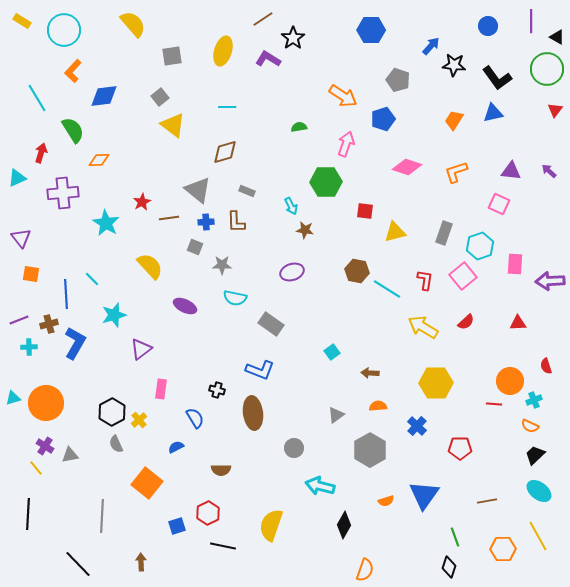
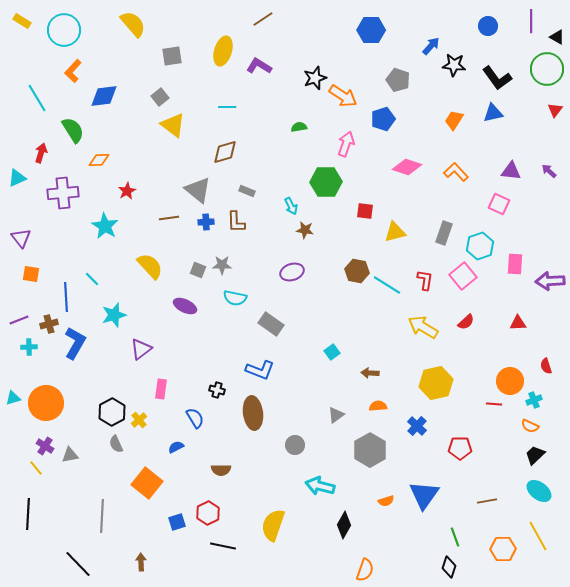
black star at (293, 38): moved 22 px right, 40 px down; rotated 15 degrees clockwise
purple L-shape at (268, 59): moved 9 px left, 7 px down
orange L-shape at (456, 172): rotated 65 degrees clockwise
red star at (142, 202): moved 15 px left, 11 px up
cyan star at (106, 223): moved 1 px left, 3 px down
gray square at (195, 247): moved 3 px right, 23 px down
cyan line at (387, 289): moved 4 px up
blue line at (66, 294): moved 3 px down
yellow hexagon at (436, 383): rotated 12 degrees counterclockwise
gray circle at (294, 448): moved 1 px right, 3 px up
yellow semicircle at (271, 525): moved 2 px right
blue square at (177, 526): moved 4 px up
